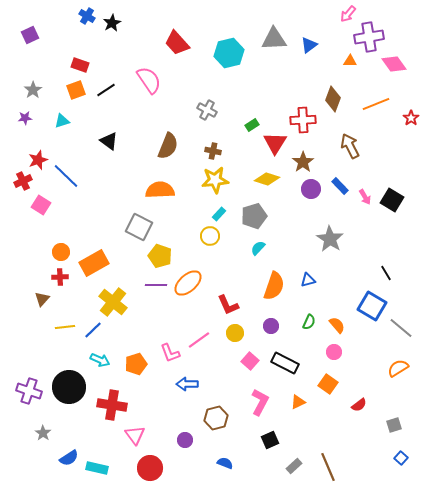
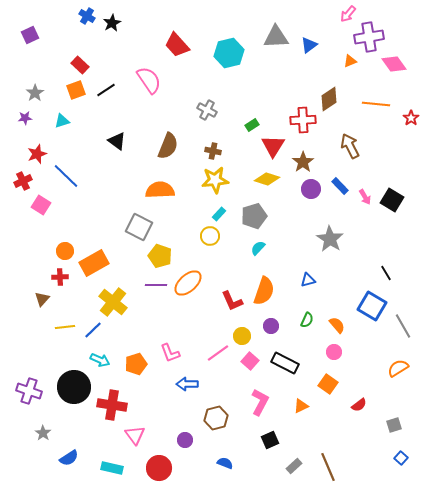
gray triangle at (274, 39): moved 2 px right, 2 px up
red trapezoid at (177, 43): moved 2 px down
orange triangle at (350, 61): rotated 24 degrees counterclockwise
red rectangle at (80, 65): rotated 24 degrees clockwise
gray star at (33, 90): moved 2 px right, 3 px down
brown diamond at (333, 99): moved 4 px left; rotated 35 degrees clockwise
orange line at (376, 104): rotated 28 degrees clockwise
black triangle at (109, 141): moved 8 px right
red triangle at (275, 143): moved 2 px left, 3 px down
red star at (38, 160): moved 1 px left, 6 px up
orange circle at (61, 252): moved 4 px right, 1 px up
orange semicircle at (274, 286): moved 10 px left, 5 px down
red L-shape at (228, 305): moved 4 px right, 4 px up
green semicircle at (309, 322): moved 2 px left, 2 px up
gray line at (401, 328): moved 2 px right, 2 px up; rotated 20 degrees clockwise
yellow circle at (235, 333): moved 7 px right, 3 px down
pink line at (199, 340): moved 19 px right, 13 px down
black circle at (69, 387): moved 5 px right
orange triangle at (298, 402): moved 3 px right, 4 px down
cyan rectangle at (97, 468): moved 15 px right
red circle at (150, 468): moved 9 px right
